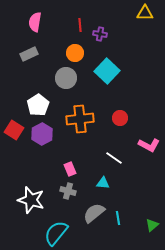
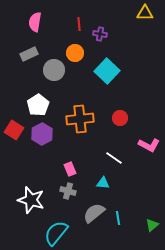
red line: moved 1 px left, 1 px up
gray circle: moved 12 px left, 8 px up
